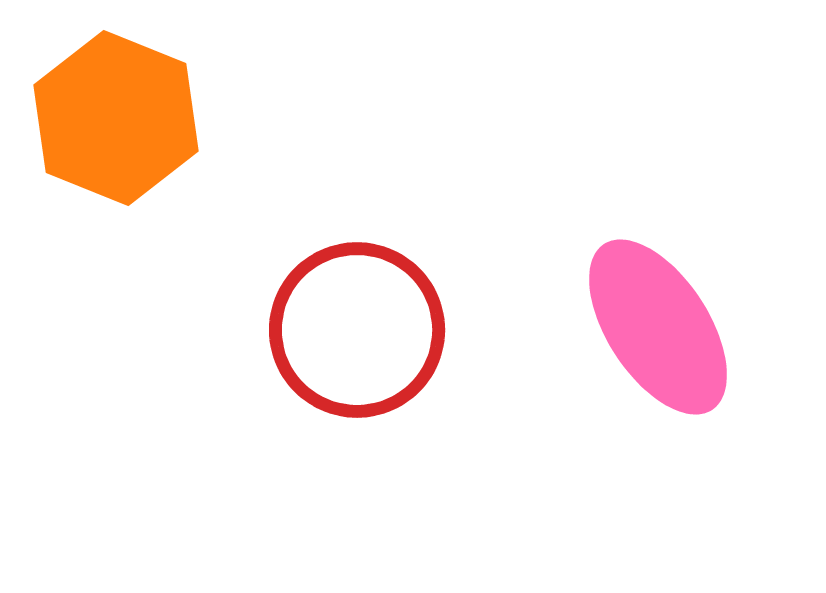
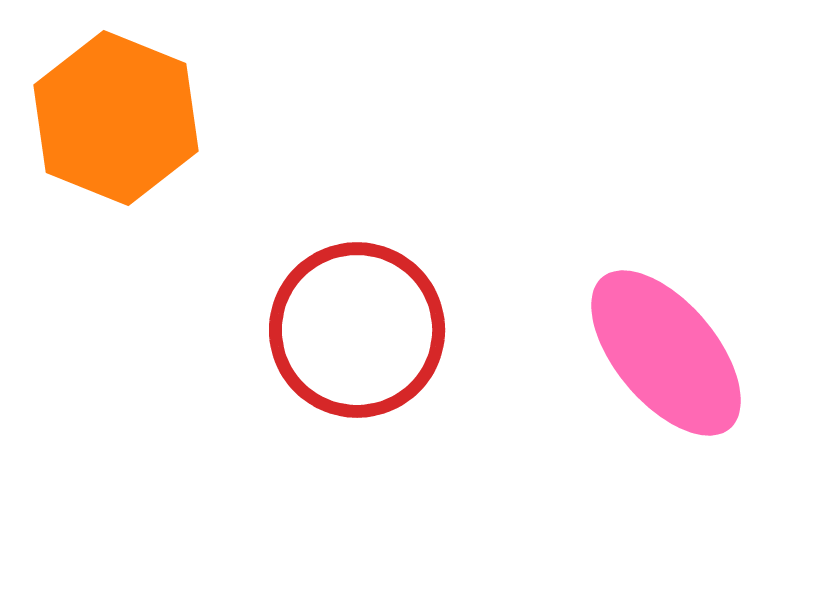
pink ellipse: moved 8 px right, 26 px down; rotated 7 degrees counterclockwise
